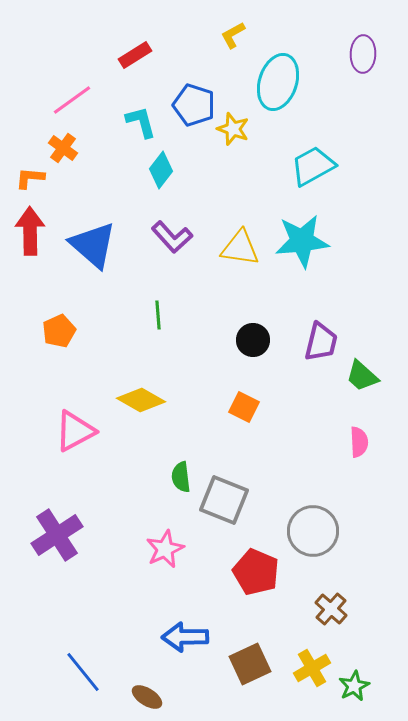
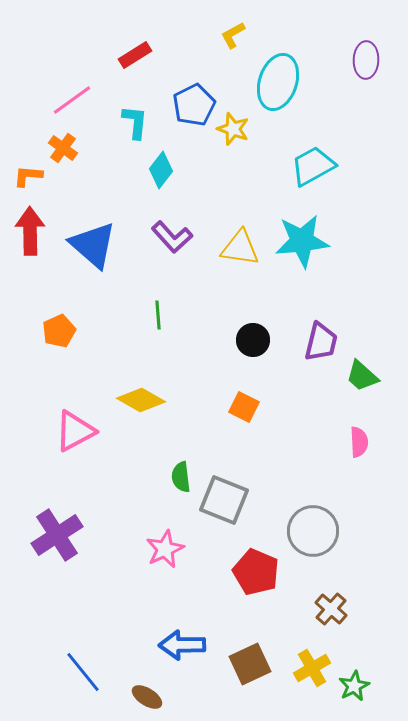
purple ellipse: moved 3 px right, 6 px down
blue pentagon: rotated 27 degrees clockwise
cyan L-shape: moved 6 px left; rotated 21 degrees clockwise
orange L-shape: moved 2 px left, 2 px up
blue arrow: moved 3 px left, 8 px down
